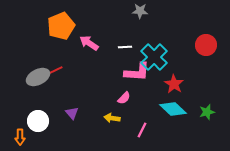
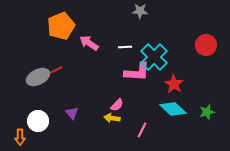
pink semicircle: moved 7 px left, 7 px down
